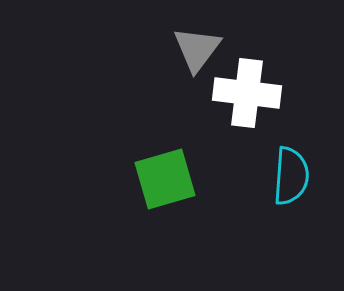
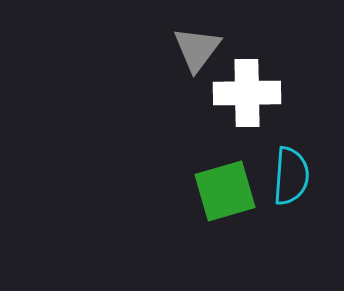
white cross: rotated 8 degrees counterclockwise
green square: moved 60 px right, 12 px down
